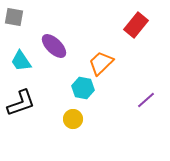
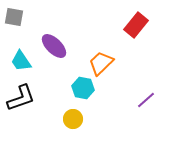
black L-shape: moved 5 px up
